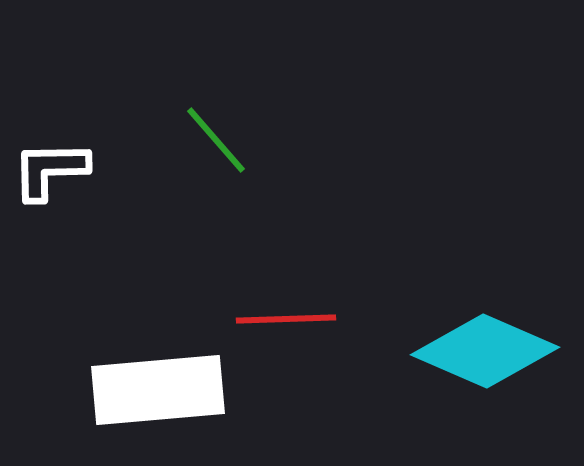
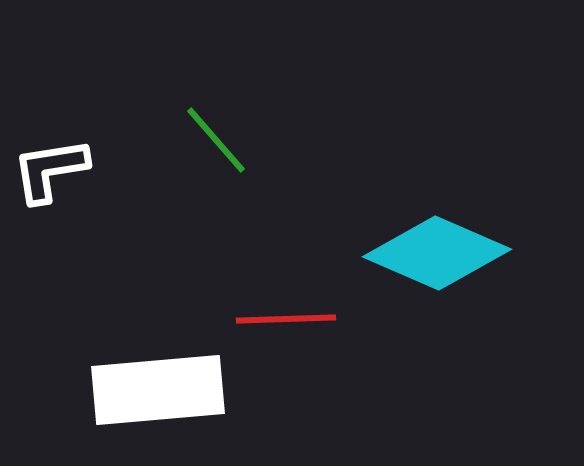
white L-shape: rotated 8 degrees counterclockwise
cyan diamond: moved 48 px left, 98 px up
